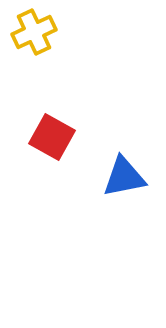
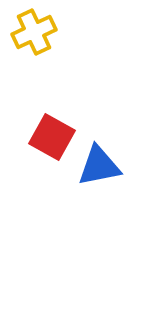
blue triangle: moved 25 px left, 11 px up
